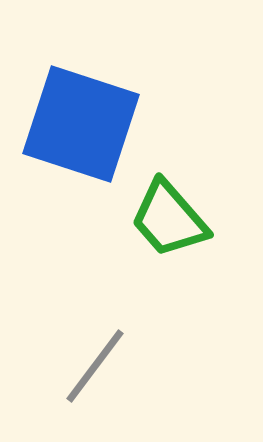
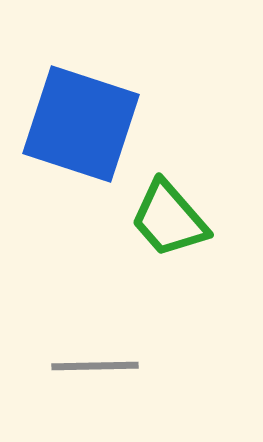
gray line: rotated 52 degrees clockwise
